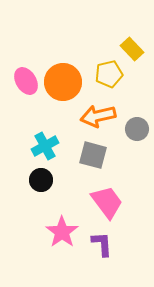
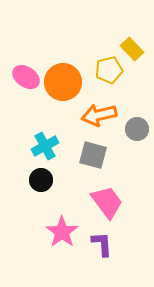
yellow pentagon: moved 4 px up
pink ellipse: moved 4 px up; rotated 24 degrees counterclockwise
orange arrow: moved 1 px right, 1 px up
